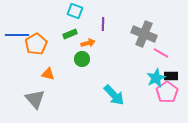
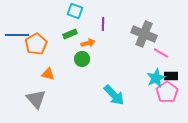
gray triangle: moved 1 px right
